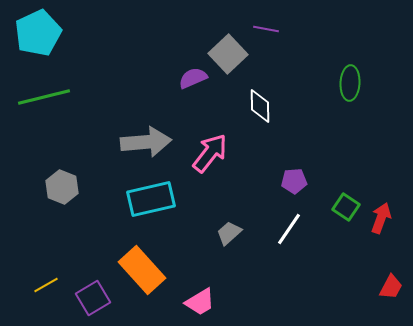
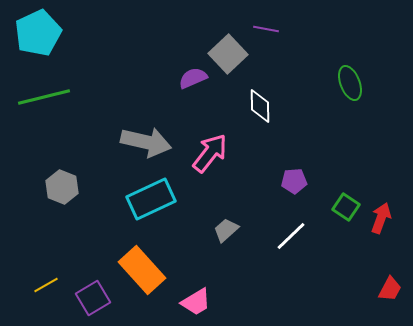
green ellipse: rotated 24 degrees counterclockwise
gray arrow: rotated 18 degrees clockwise
cyan rectangle: rotated 12 degrees counterclockwise
white line: moved 2 px right, 7 px down; rotated 12 degrees clockwise
gray trapezoid: moved 3 px left, 3 px up
red trapezoid: moved 1 px left, 2 px down
pink trapezoid: moved 4 px left
